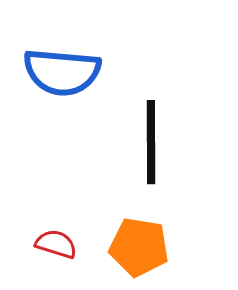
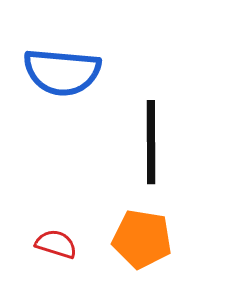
orange pentagon: moved 3 px right, 8 px up
